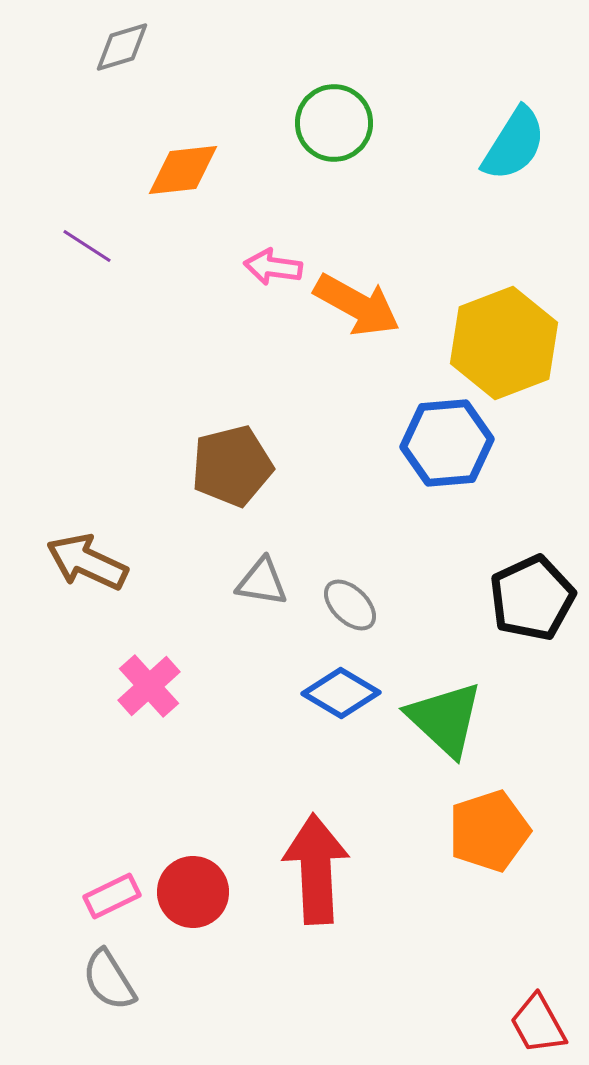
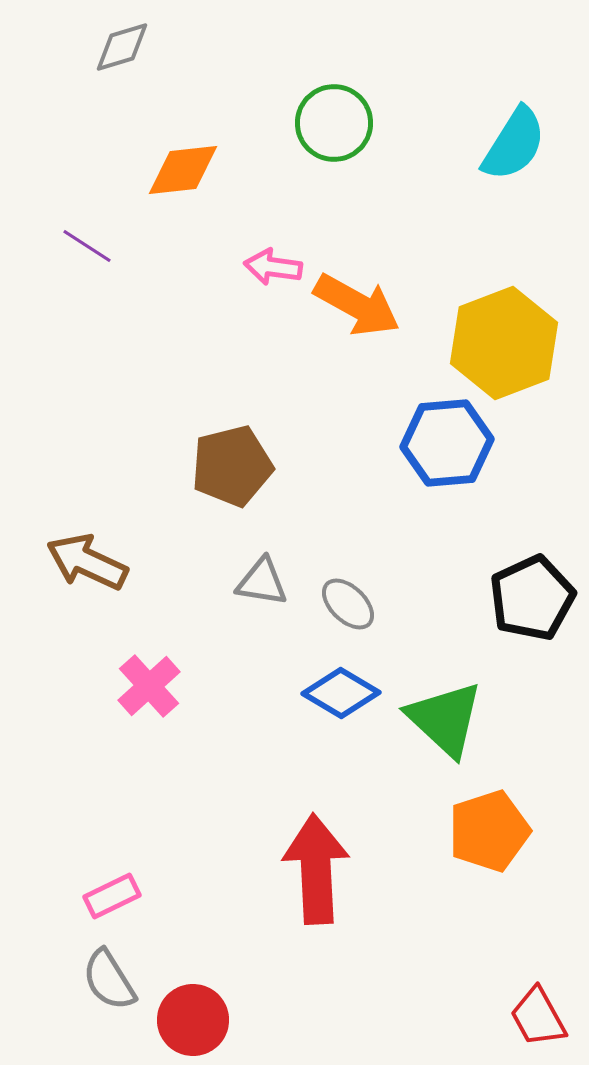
gray ellipse: moved 2 px left, 1 px up
red circle: moved 128 px down
red trapezoid: moved 7 px up
